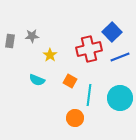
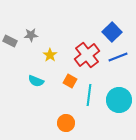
gray star: moved 1 px left, 1 px up
gray rectangle: rotated 72 degrees counterclockwise
red cross: moved 2 px left, 6 px down; rotated 25 degrees counterclockwise
blue line: moved 2 px left
cyan semicircle: moved 1 px left, 1 px down
cyan circle: moved 1 px left, 2 px down
orange circle: moved 9 px left, 5 px down
